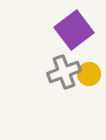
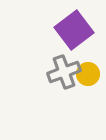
yellow circle: moved 1 px left
